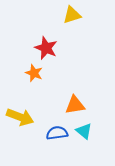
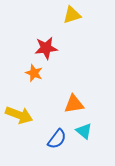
red star: rotated 30 degrees counterclockwise
orange triangle: moved 1 px left, 1 px up
yellow arrow: moved 1 px left, 2 px up
blue semicircle: moved 6 px down; rotated 135 degrees clockwise
